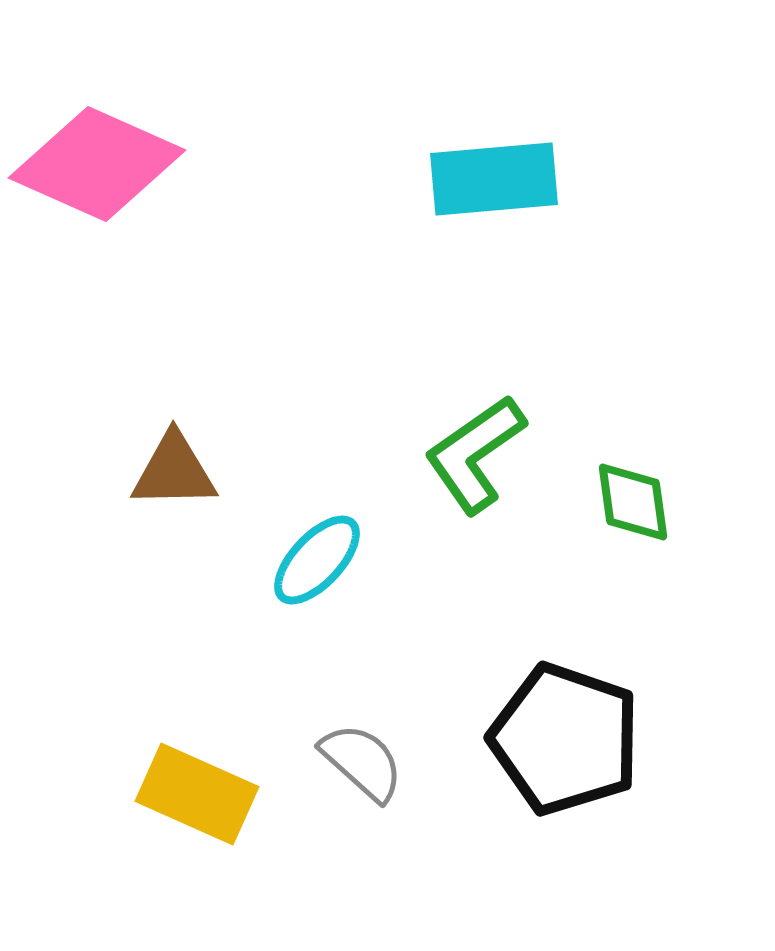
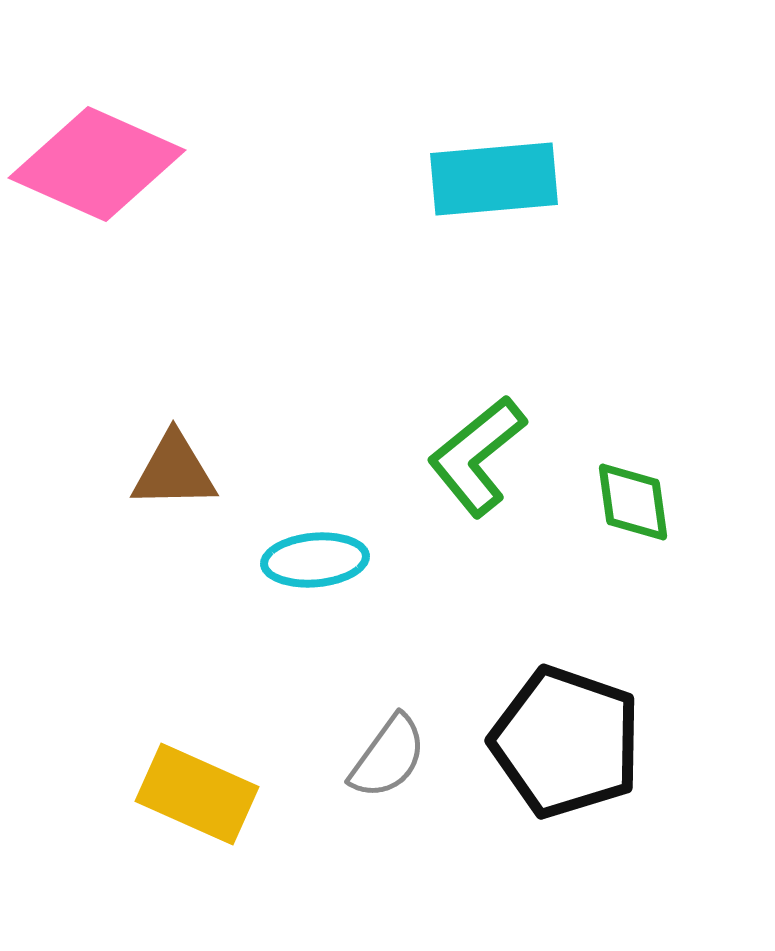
green L-shape: moved 2 px right, 2 px down; rotated 4 degrees counterclockwise
cyan ellipse: moved 2 px left; rotated 42 degrees clockwise
black pentagon: moved 1 px right, 3 px down
gray semicircle: moved 26 px right, 5 px up; rotated 84 degrees clockwise
